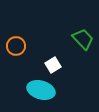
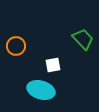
white square: rotated 21 degrees clockwise
